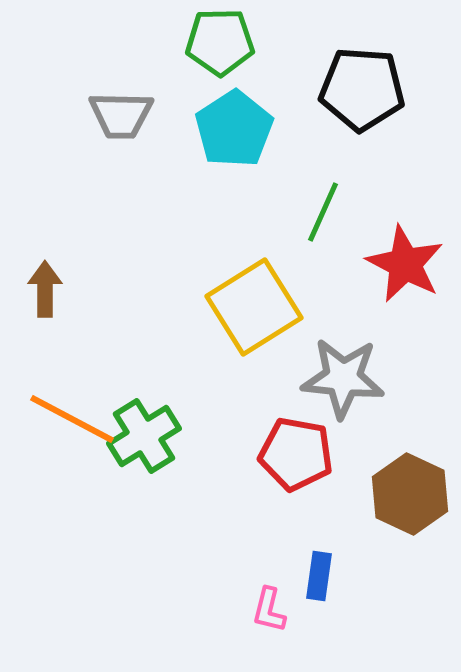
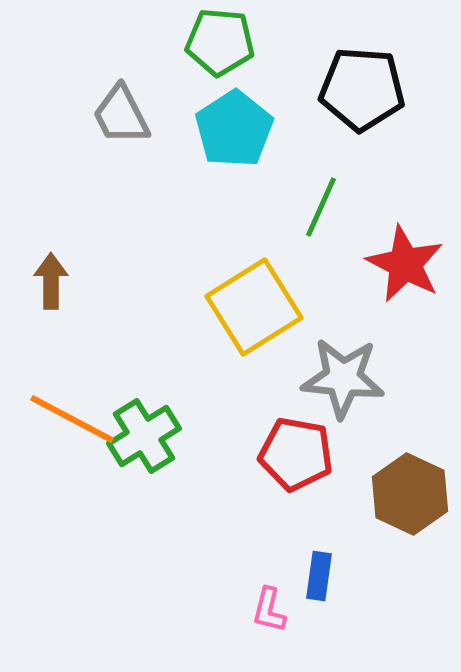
green pentagon: rotated 6 degrees clockwise
gray trapezoid: rotated 62 degrees clockwise
green line: moved 2 px left, 5 px up
brown arrow: moved 6 px right, 8 px up
